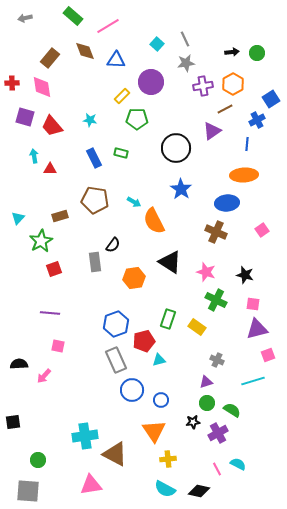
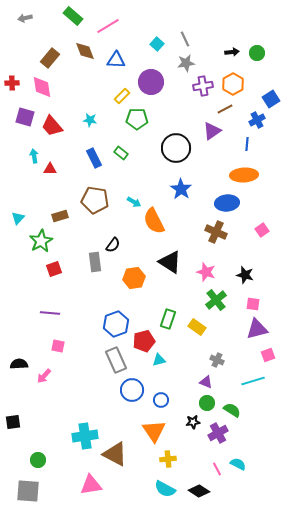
green rectangle at (121, 153): rotated 24 degrees clockwise
green cross at (216, 300): rotated 25 degrees clockwise
purple triangle at (206, 382): rotated 40 degrees clockwise
black diamond at (199, 491): rotated 20 degrees clockwise
